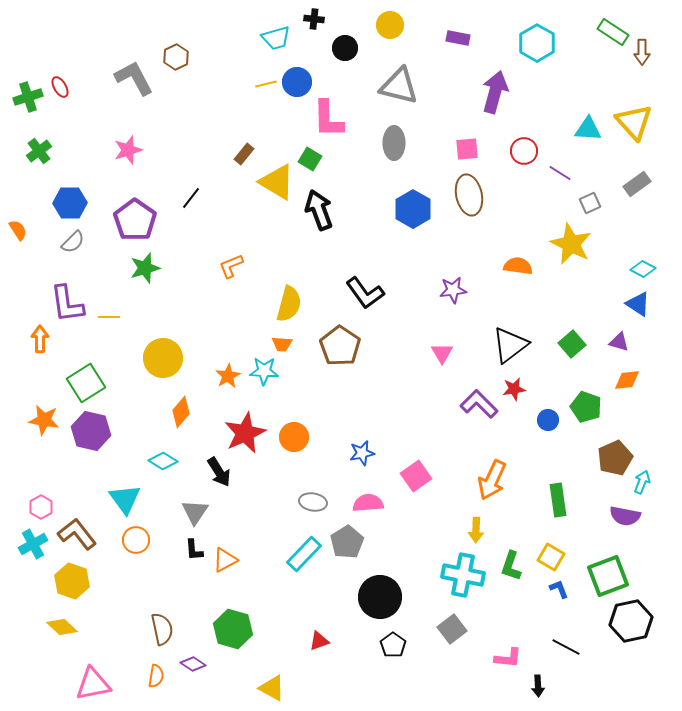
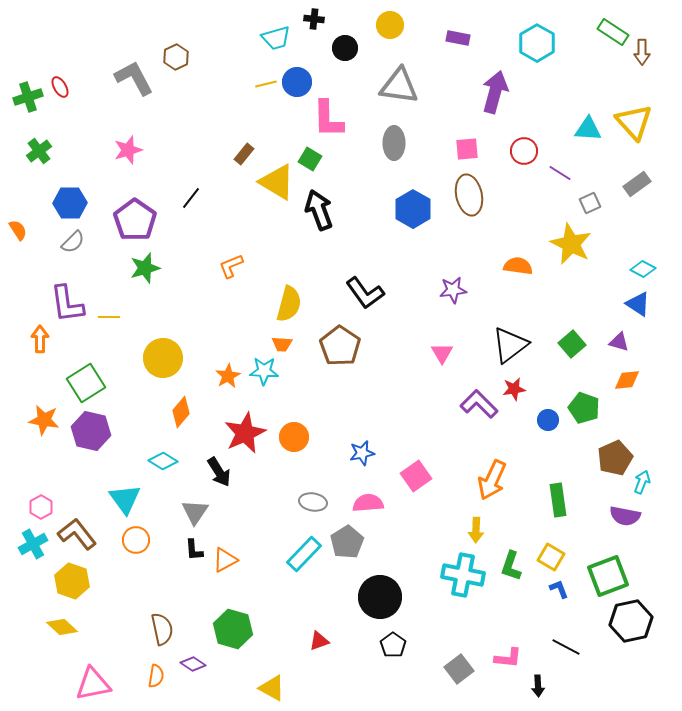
gray triangle at (399, 86): rotated 6 degrees counterclockwise
green pentagon at (586, 407): moved 2 px left, 1 px down
gray square at (452, 629): moved 7 px right, 40 px down
